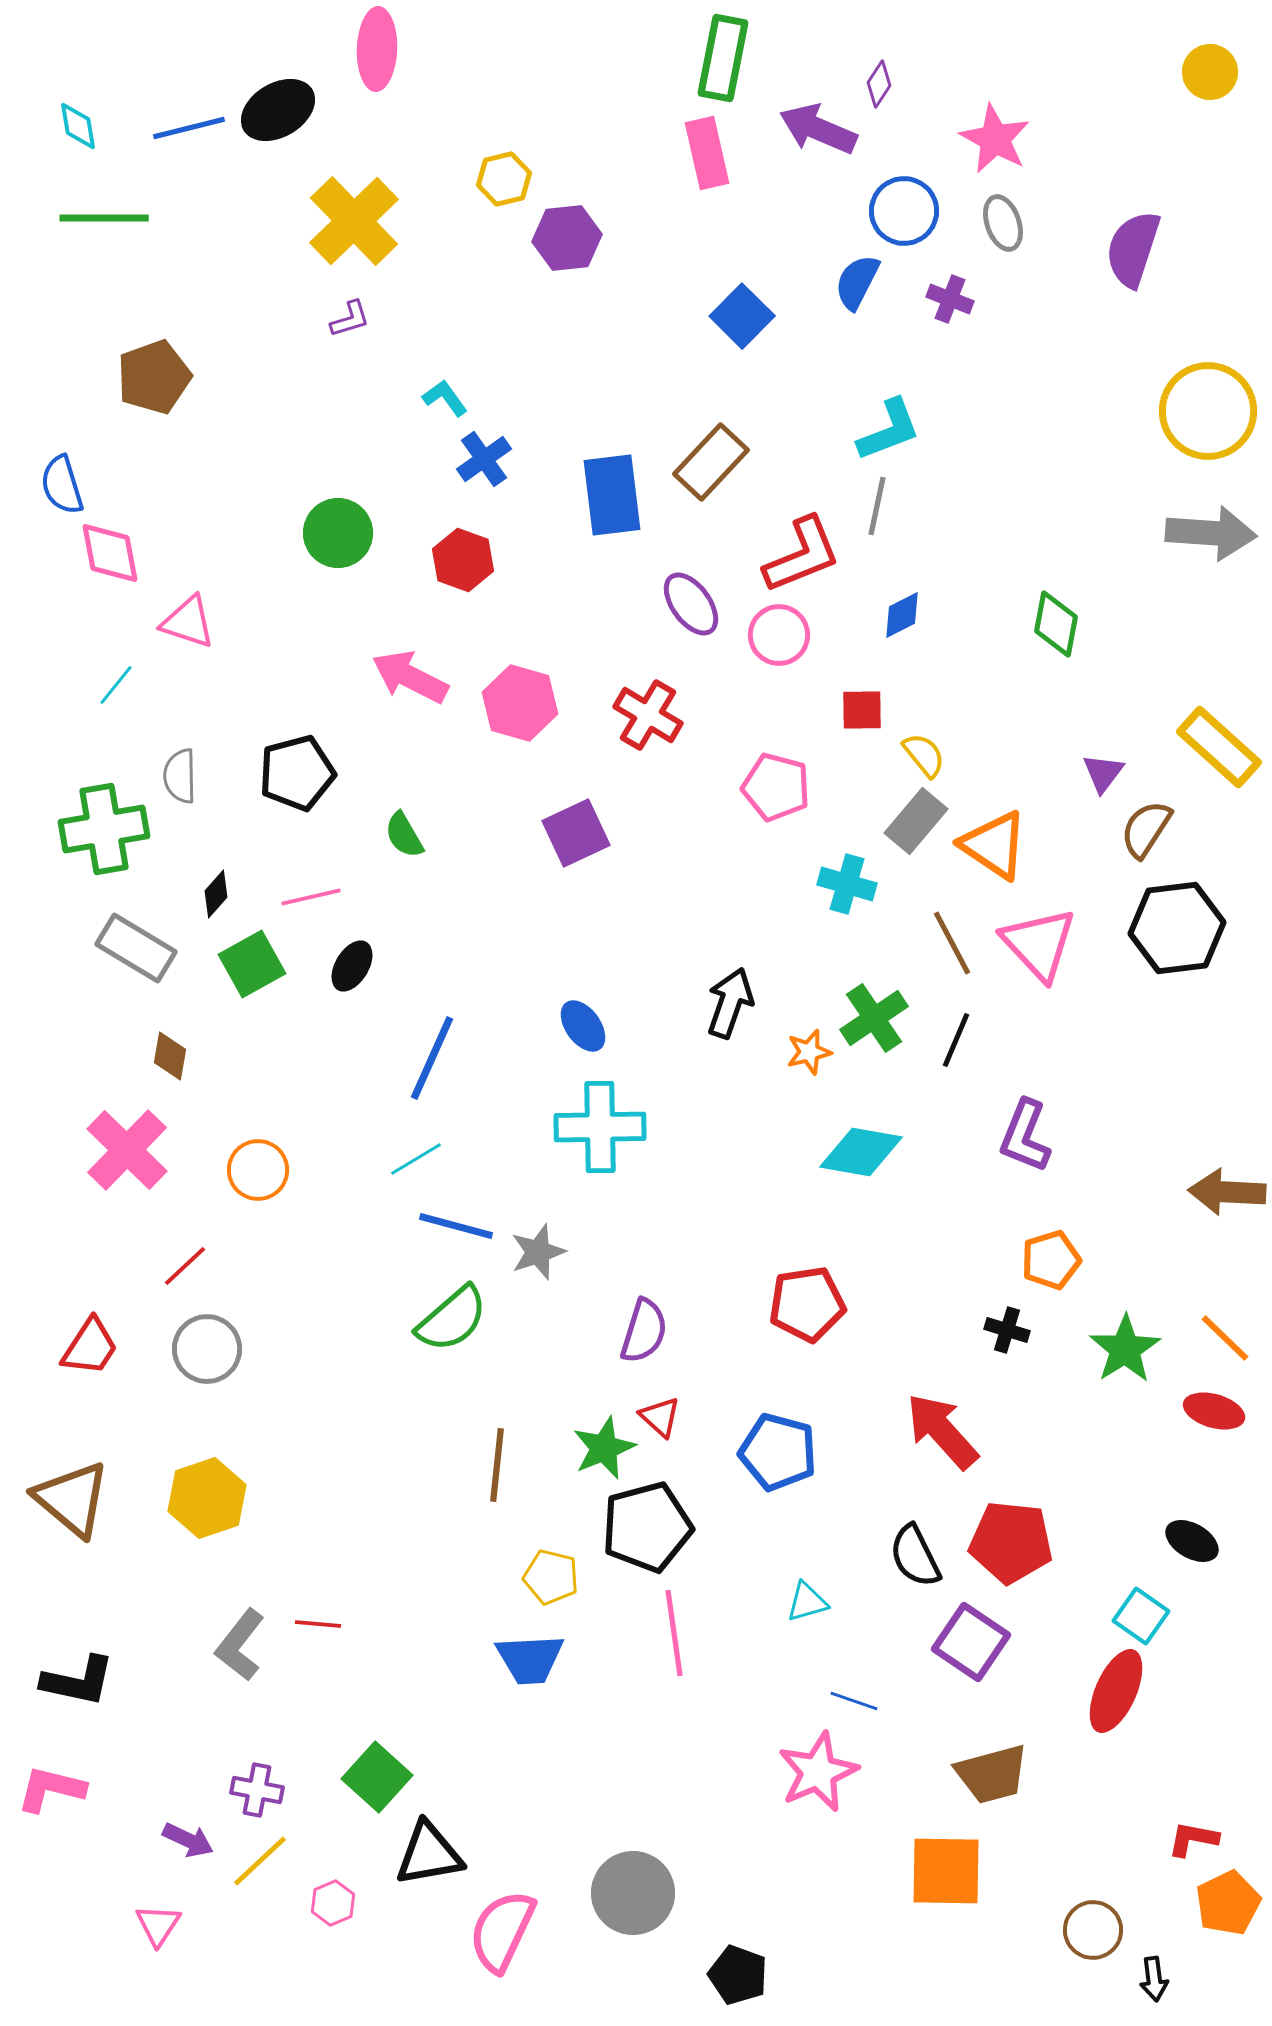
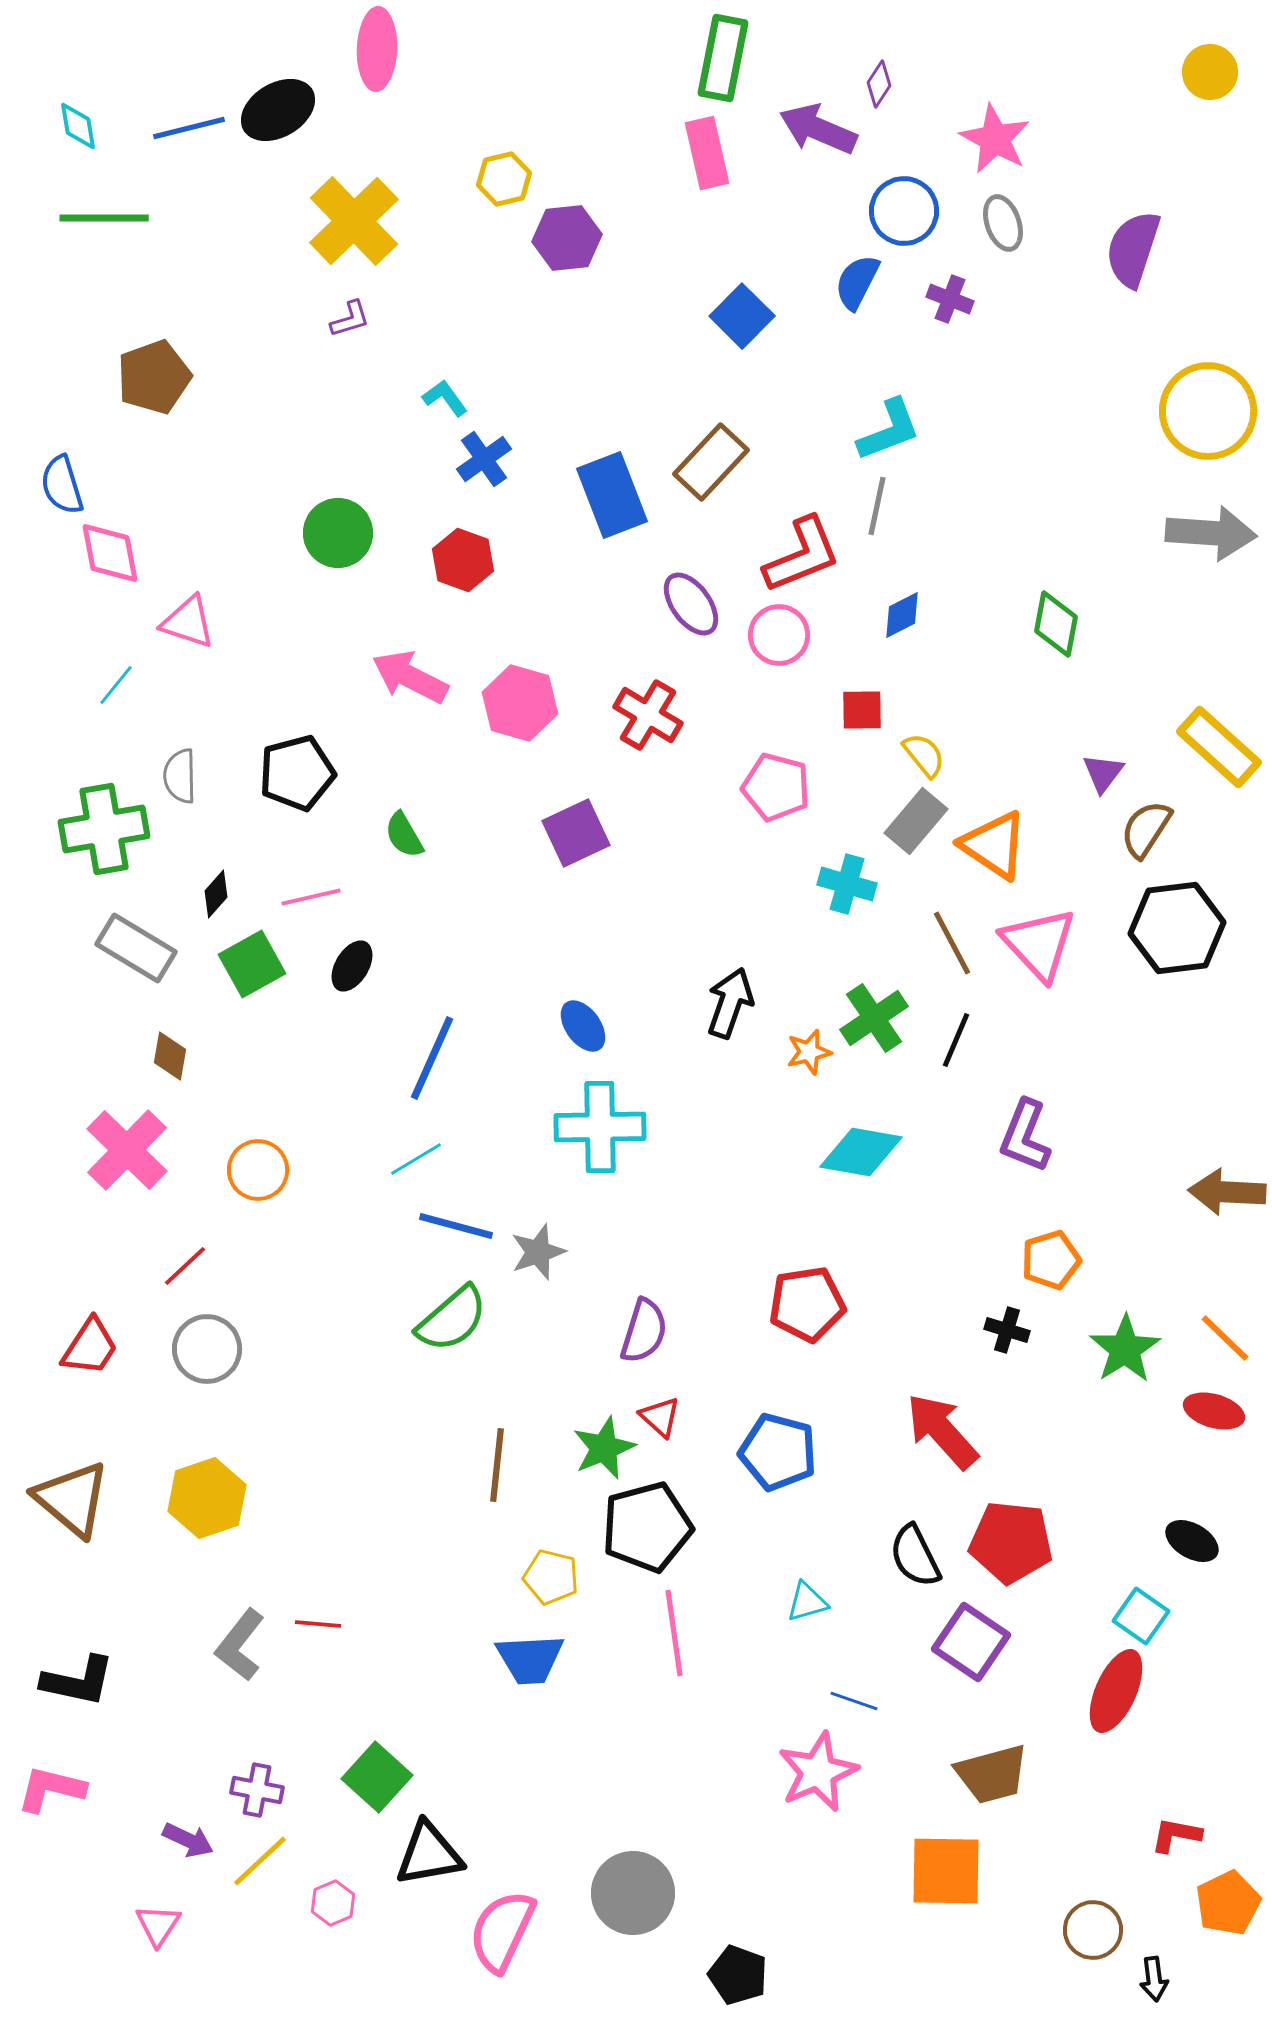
blue rectangle at (612, 495): rotated 14 degrees counterclockwise
red L-shape at (1193, 1839): moved 17 px left, 4 px up
